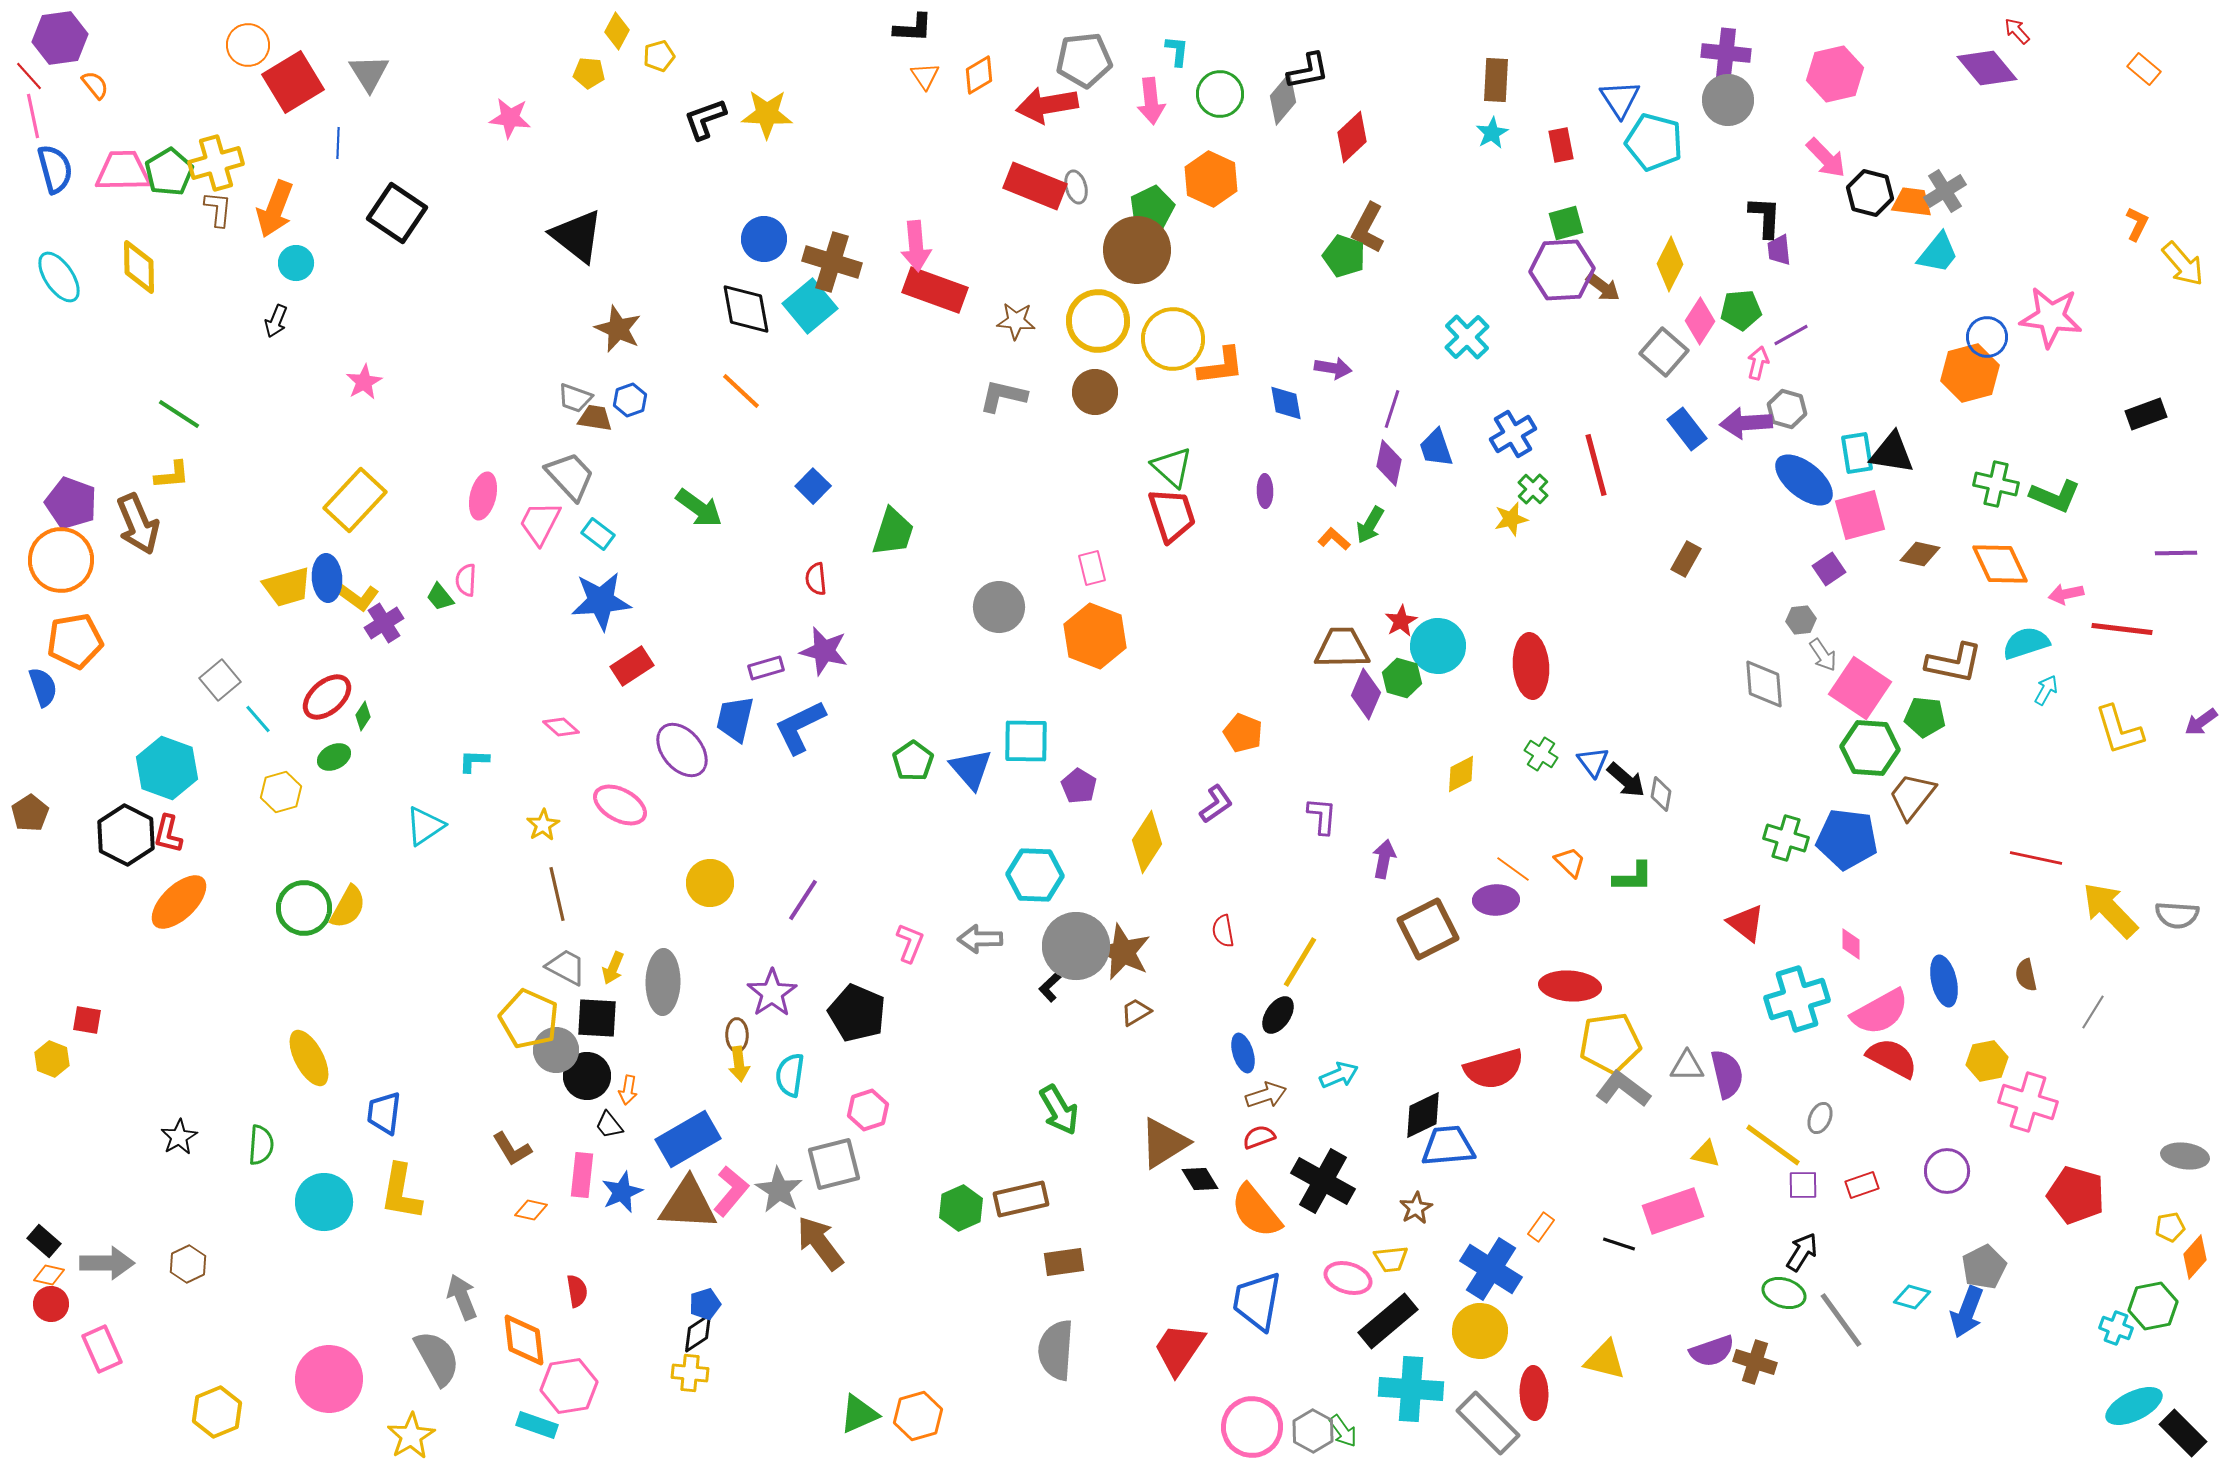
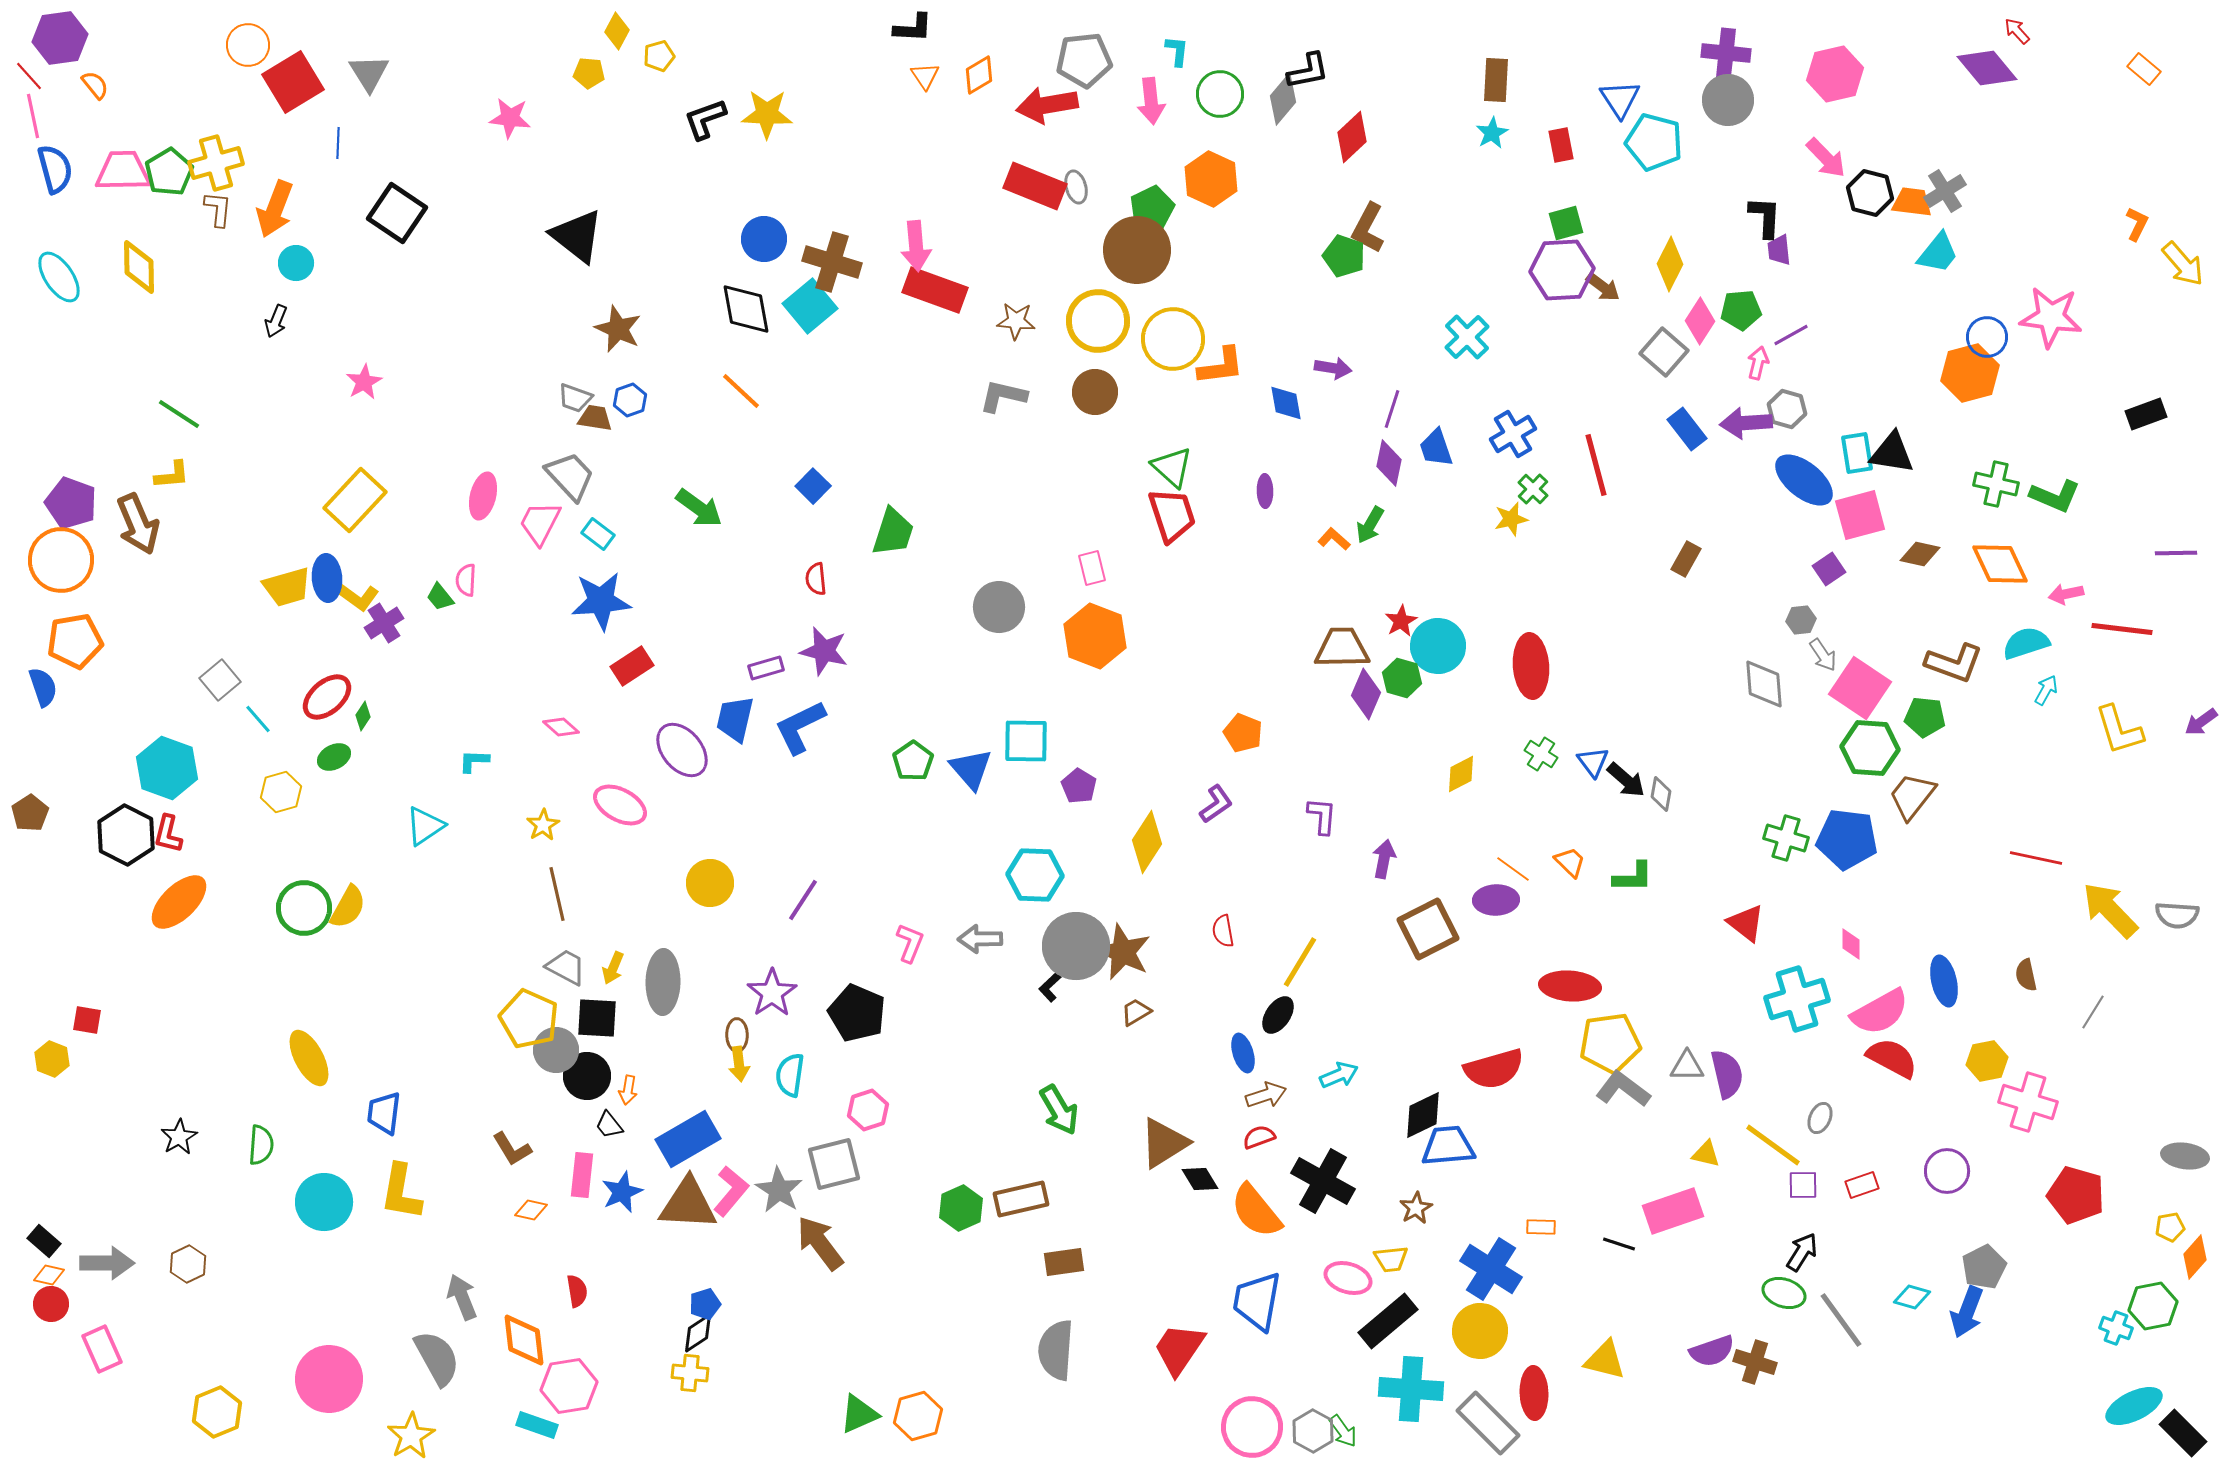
brown L-shape at (1954, 663): rotated 8 degrees clockwise
orange rectangle at (1541, 1227): rotated 56 degrees clockwise
